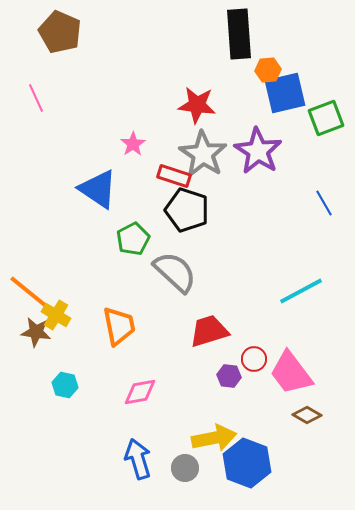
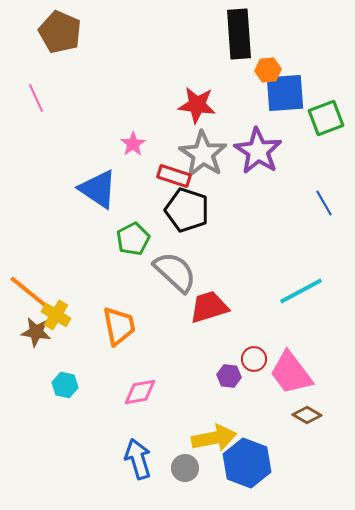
blue square: rotated 9 degrees clockwise
red trapezoid: moved 24 px up
